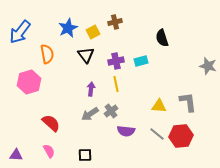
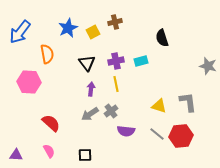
black triangle: moved 1 px right, 8 px down
pink hexagon: rotated 20 degrees clockwise
yellow triangle: rotated 14 degrees clockwise
